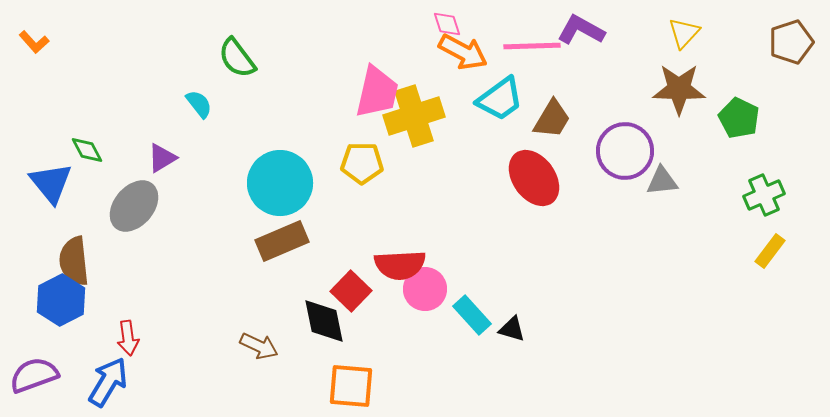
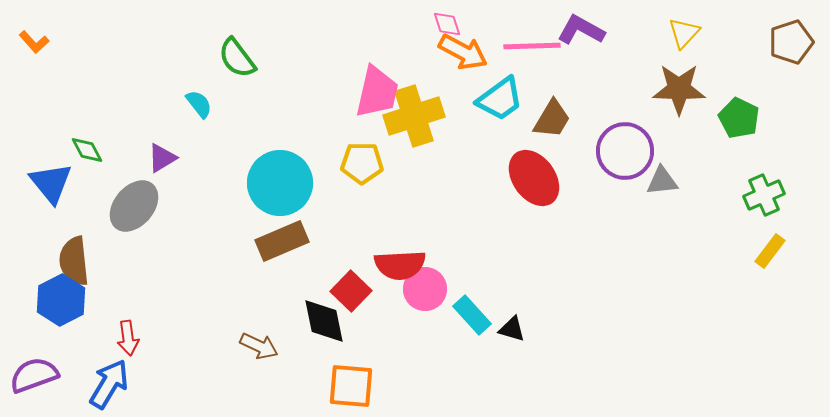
blue arrow: moved 1 px right, 2 px down
